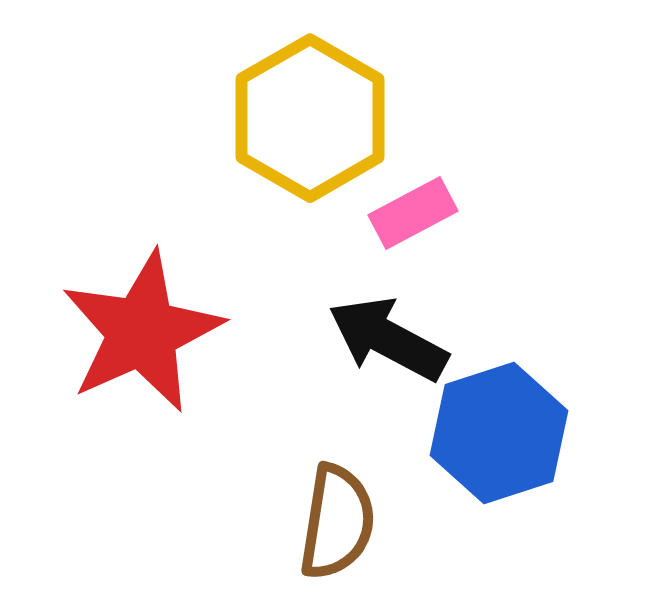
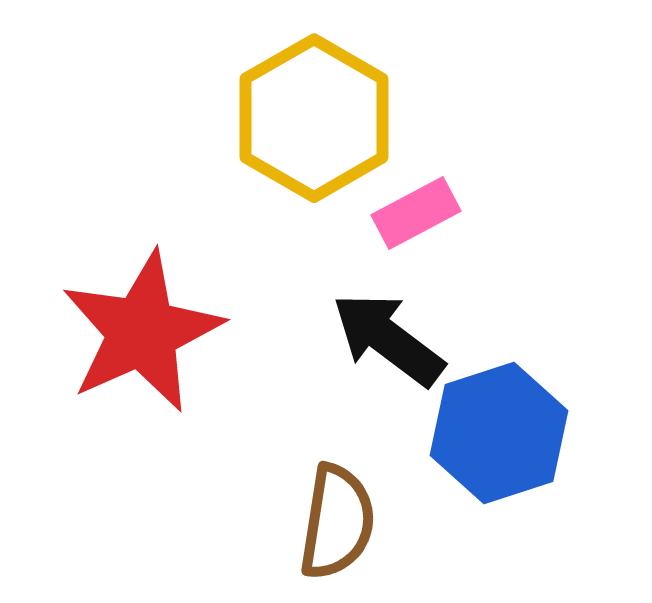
yellow hexagon: moved 4 px right
pink rectangle: moved 3 px right
black arrow: rotated 9 degrees clockwise
